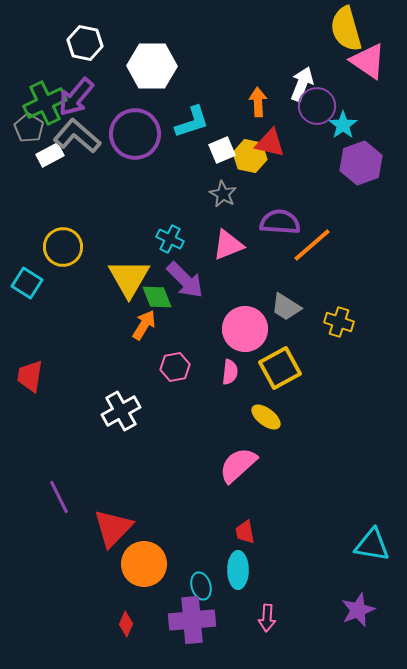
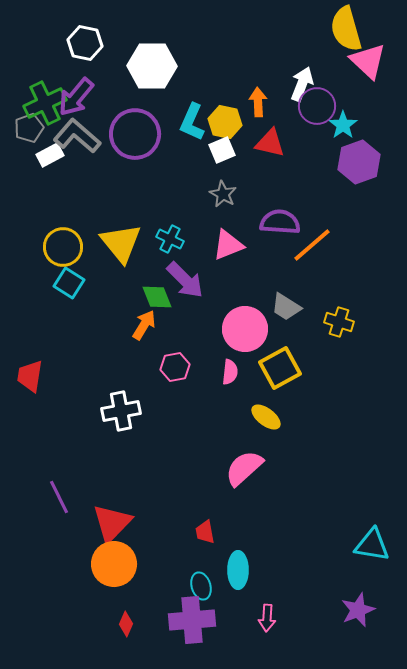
pink triangle at (368, 61): rotated 9 degrees clockwise
cyan L-shape at (192, 122): rotated 132 degrees clockwise
gray pentagon at (29, 128): rotated 20 degrees clockwise
yellow hexagon at (250, 156): moved 25 px left, 34 px up
purple hexagon at (361, 163): moved 2 px left, 1 px up
yellow triangle at (129, 278): moved 8 px left, 35 px up; rotated 9 degrees counterclockwise
cyan square at (27, 283): moved 42 px right
white cross at (121, 411): rotated 18 degrees clockwise
pink semicircle at (238, 465): moved 6 px right, 3 px down
red triangle at (113, 528): moved 1 px left, 5 px up
red trapezoid at (245, 532): moved 40 px left
orange circle at (144, 564): moved 30 px left
